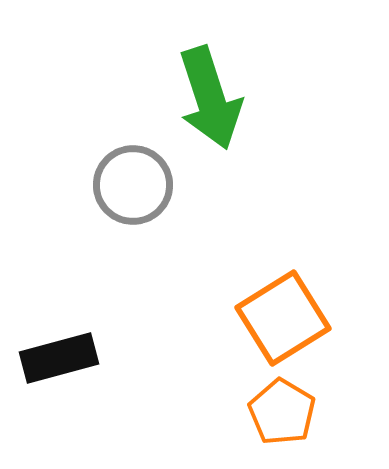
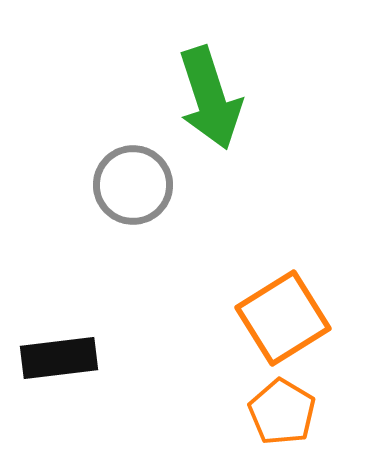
black rectangle: rotated 8 degrees clockwise
